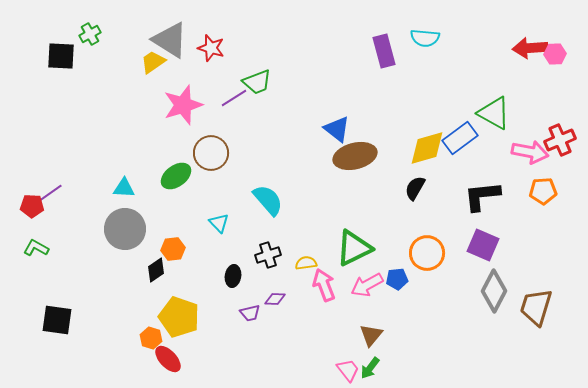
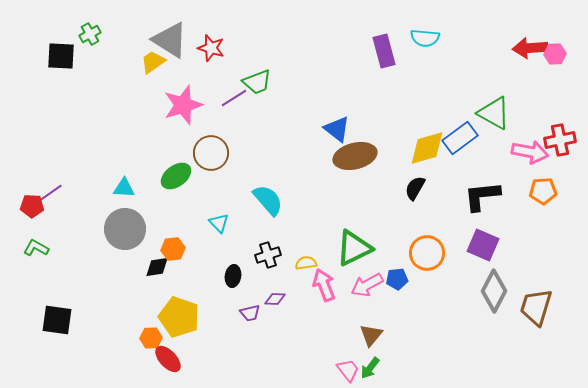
red cross at (560, 140): rotated 12 degrees clockwise
black diamond at (156, 270): moved 1 px right, 3 px up; rotated 25 degrees clockwise
orange hexagon at (151, 338): rotated 20 degrees counterclockwise
